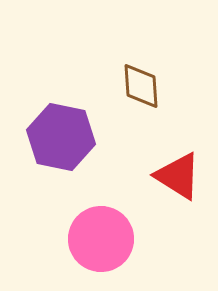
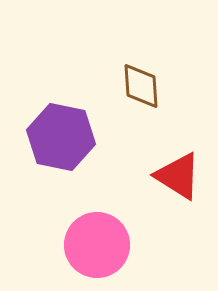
pink circle: moved 4 px left, 6 px down
